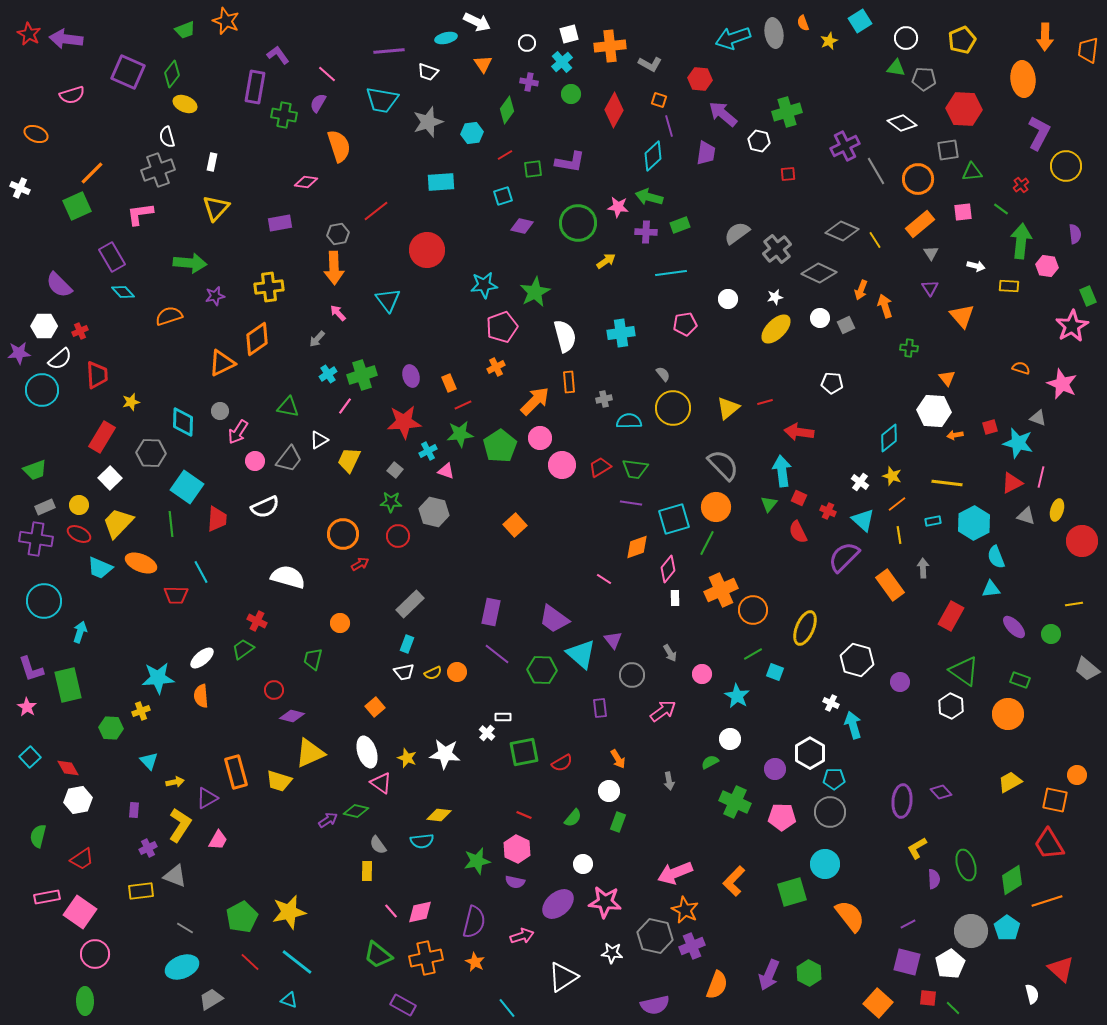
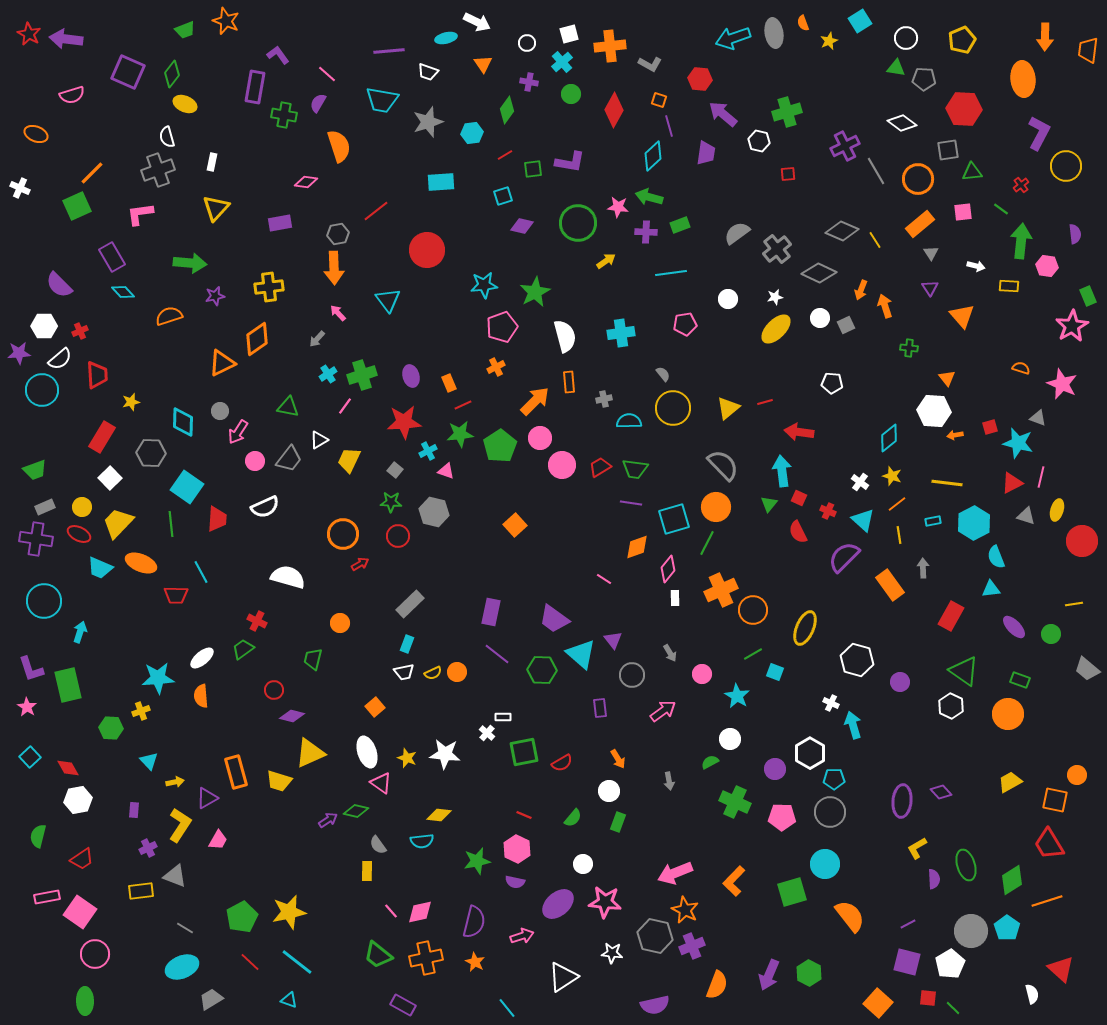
yellow circle at (79, 505): moved 3 px right, 2 px down
